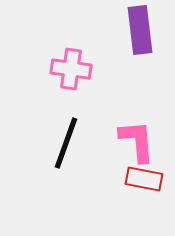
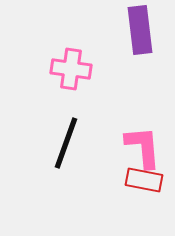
pink L-shape: moved 6 px right, 6 px down
red rectangle: moved 1 px down
